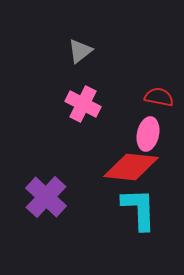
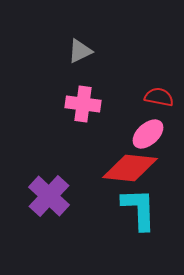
gray triangle: rotated 12 degrees clockwise
pink cross: rotated 20 degrees counterclockwise
pink ellipse: rotated 36 degrees clockwise
red diamond: moved 1 px left, 1 px down
purple cross: moved 3 px right, 1 px up
